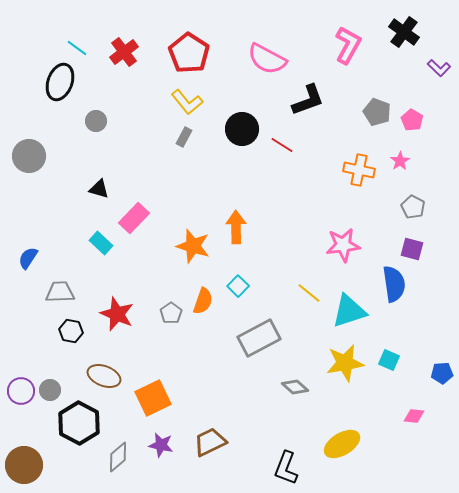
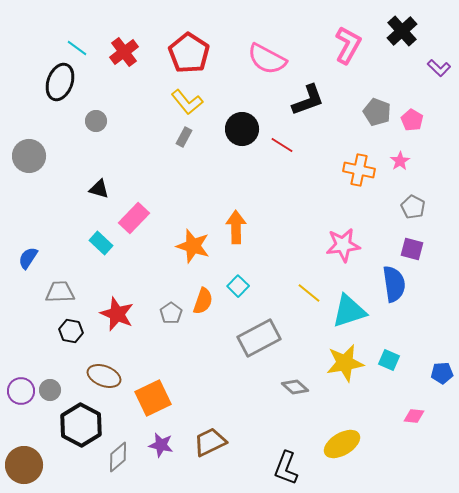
black cross at (404, 32): moved 2 px left, 1 px up; rotated 12 degrees clockwise
black hexagon at (79, 423): moved 2 px right, 2 px down
